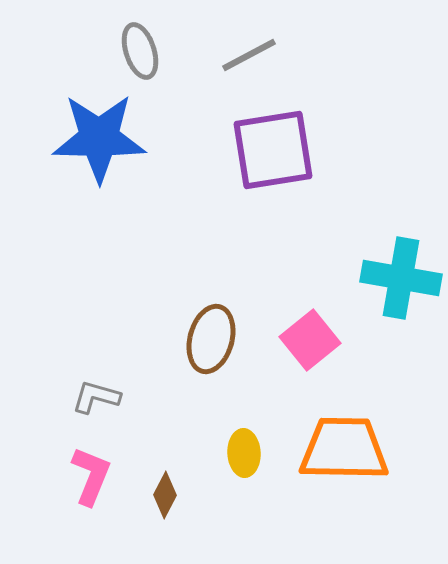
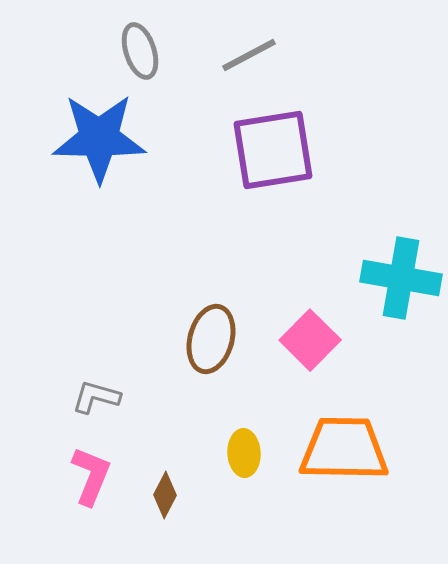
pink square: rotated 6 degrees counterclockwise
